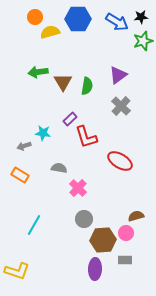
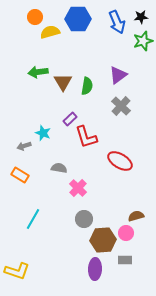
blue arrow: rotated 35 degrees clockwise
cyan star: rotated 14 degrees clockwise
cyan line: moved 1 px left, 6 px up
